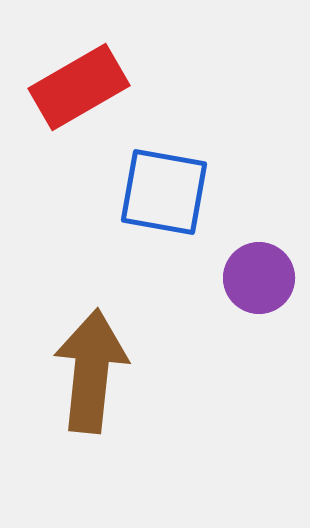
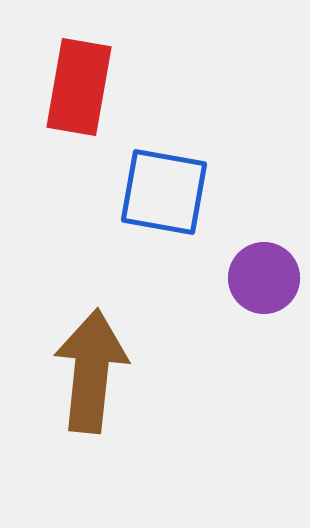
red rectangle: rotated 50 degrees counterclockwise
purple circle: moved 5 px right
